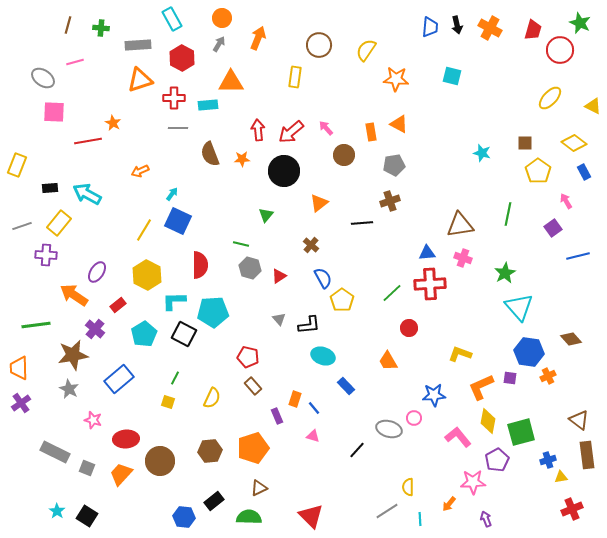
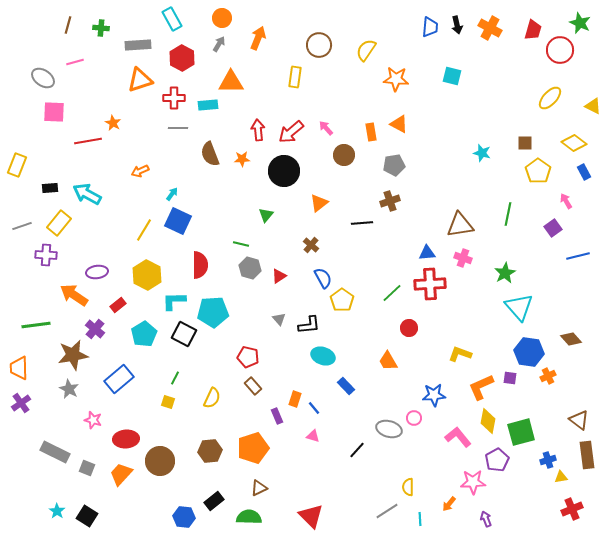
purple ellipse at (97, 272): rotated 50 degrees clockwise
